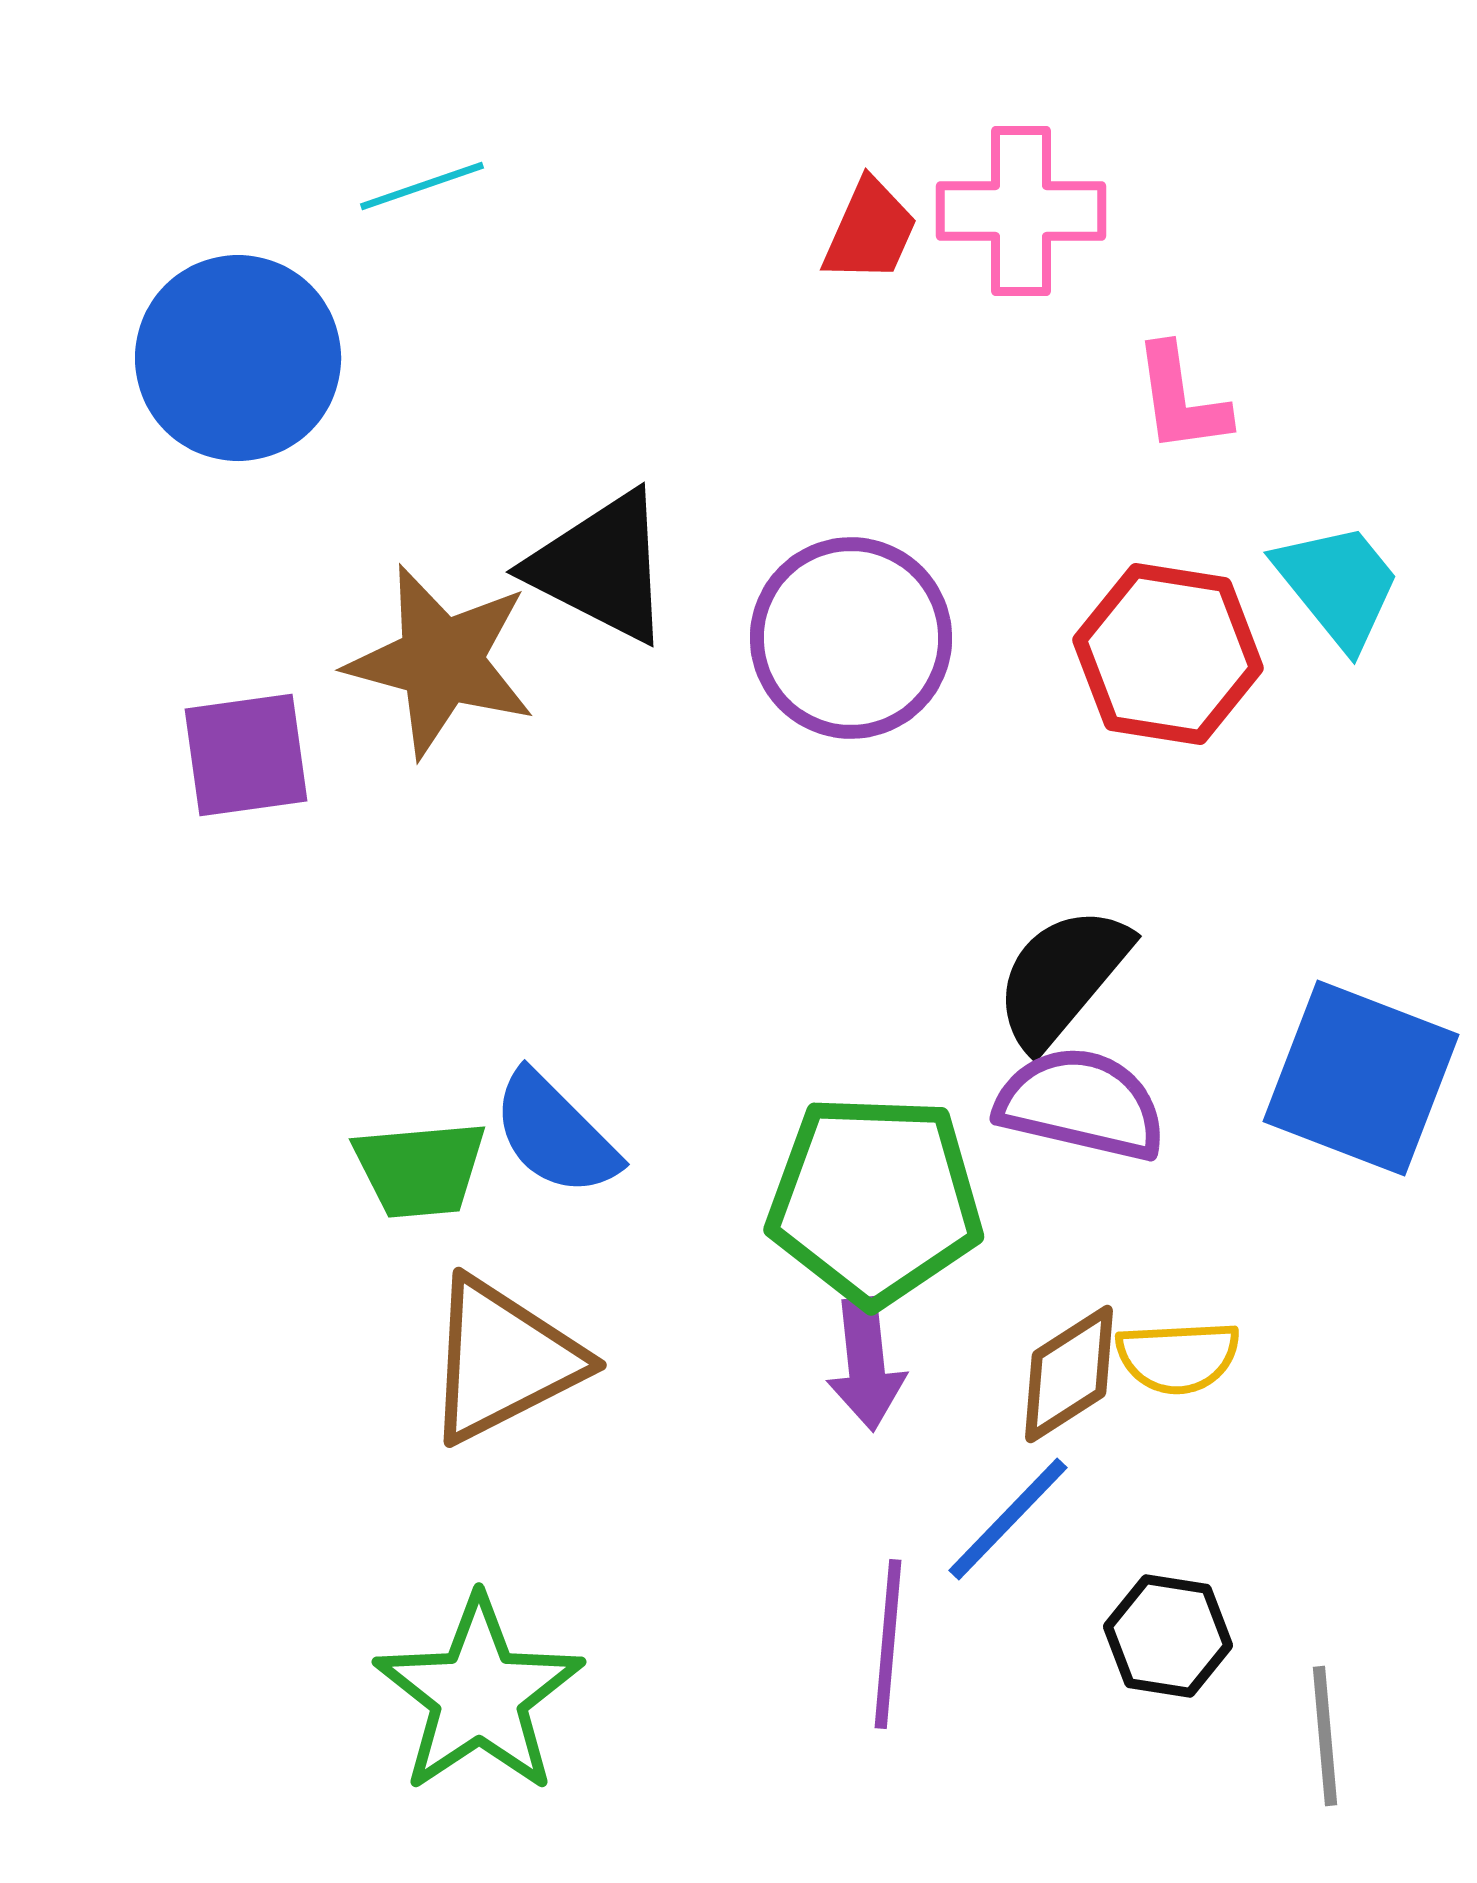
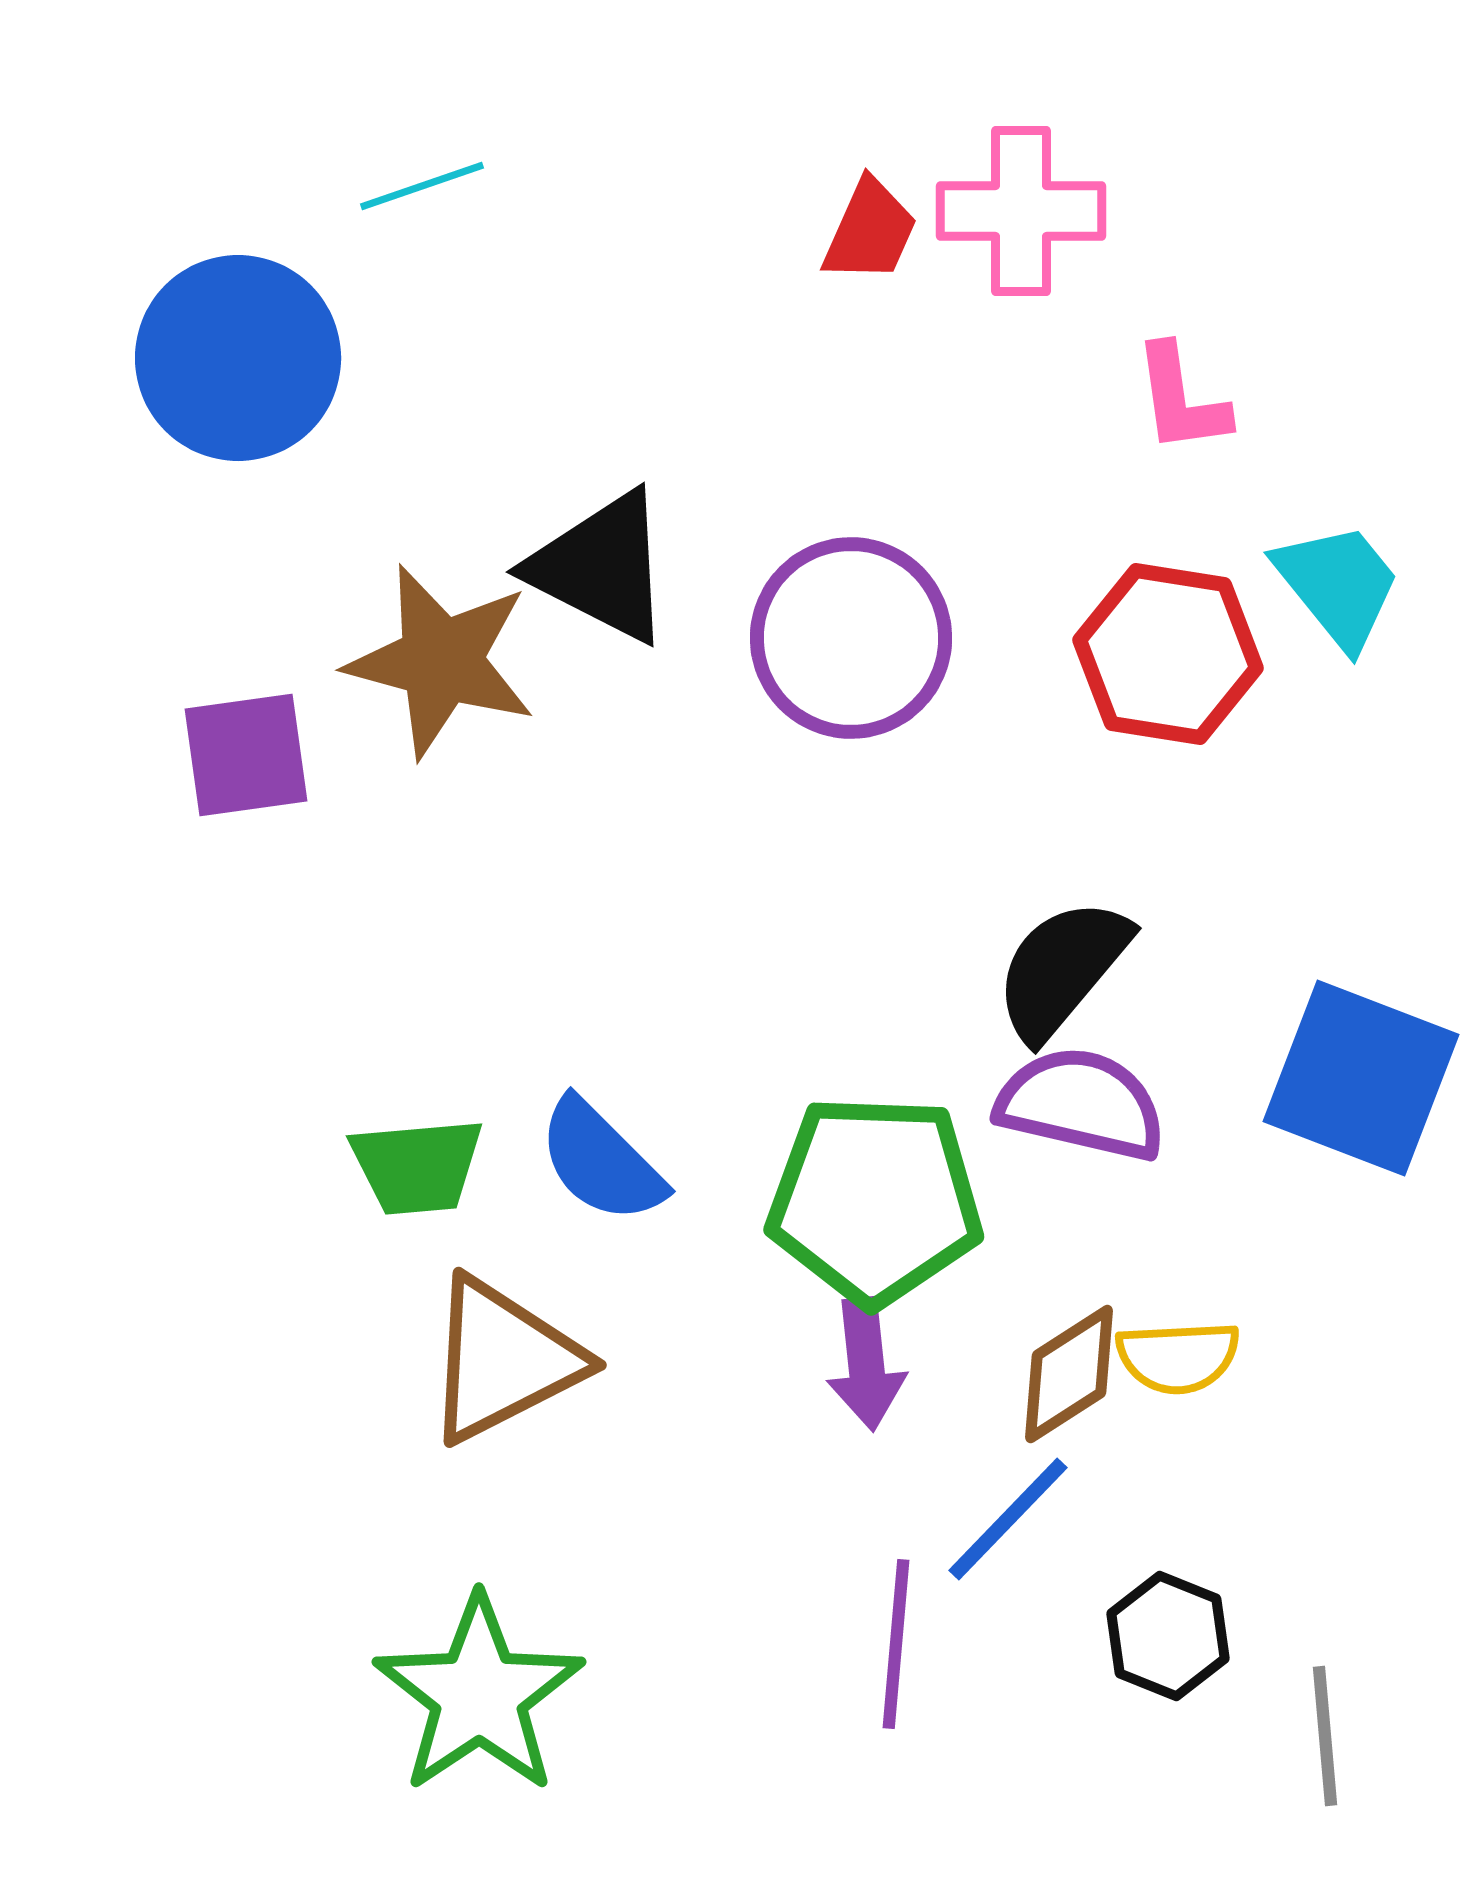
black semicircle: moved 8 px up
blue semicircle: moved 46 px right, 27 px down
green trapezoid: moved 3 px left, 3 px up
black hexagon: rotated 13 degrees clockwise
purple line: moved 8 px right
